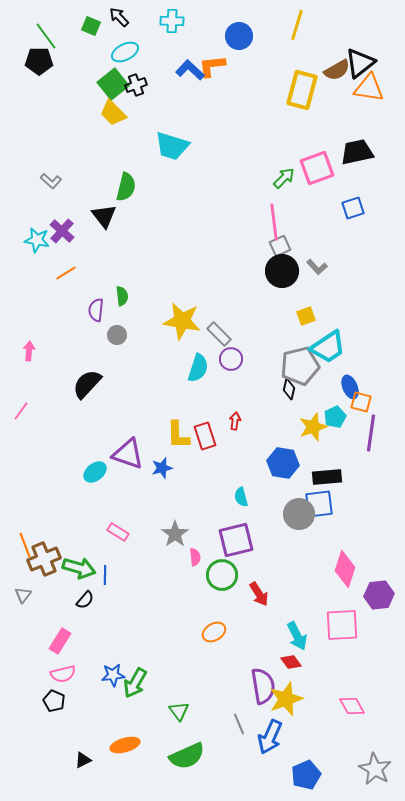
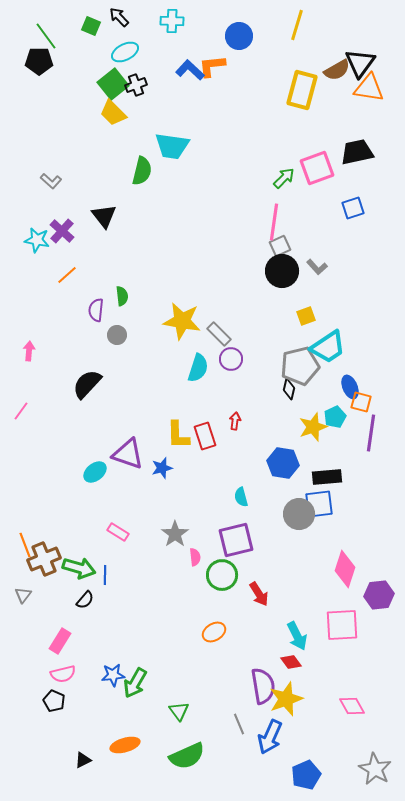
black triangle at (360, 63): rotated 16 degrees counterclockwise
cyan trapezoid at (172, 146): rotated 9 degrees counterclockwise
green semicircle at (126, 187): moved 16 px right, 16 px up
pink line at (274, 222): rotated 15 degrees clockwise
orange line at (66, 273): moved 1 px right, 2 px down; rotated 10 degrees counterclockwise
